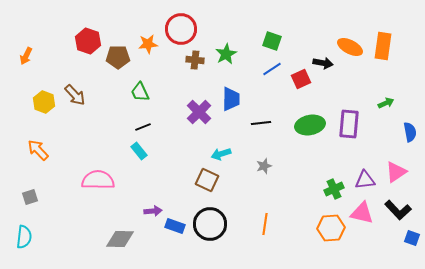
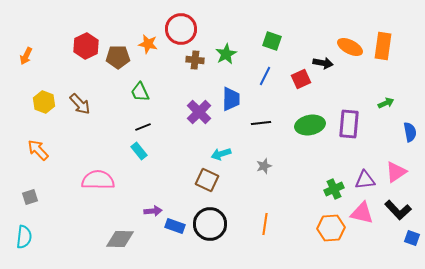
red hexagon at (88, 41): moved 2 px left, 5 px down; rotated 15 degrees clockwise
orange star at (148, 44): rotated 18 degrees clockwise
blue line at (272, 69): moved 7 px left, 7 px down; rotated 30 degrees counterclockwise
brown arrow at (75, 95): moved 5 px right, 9 px down
